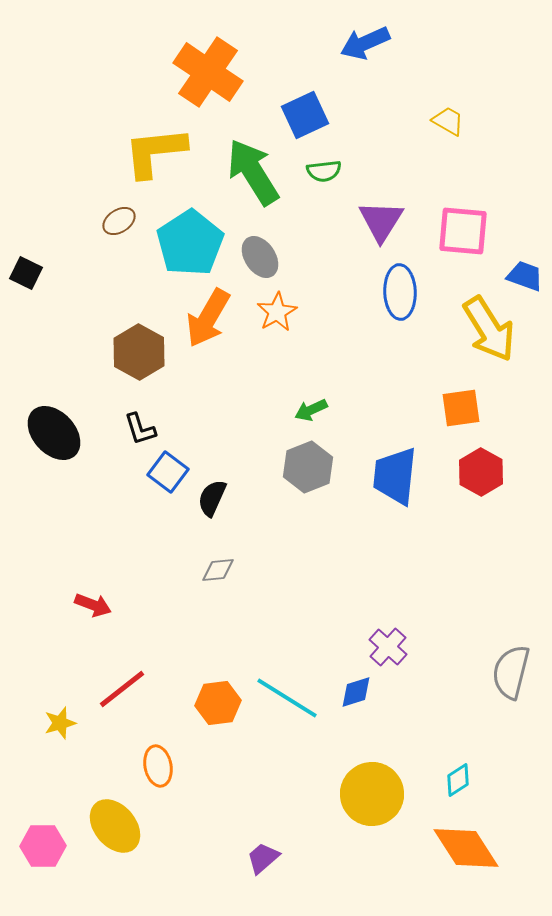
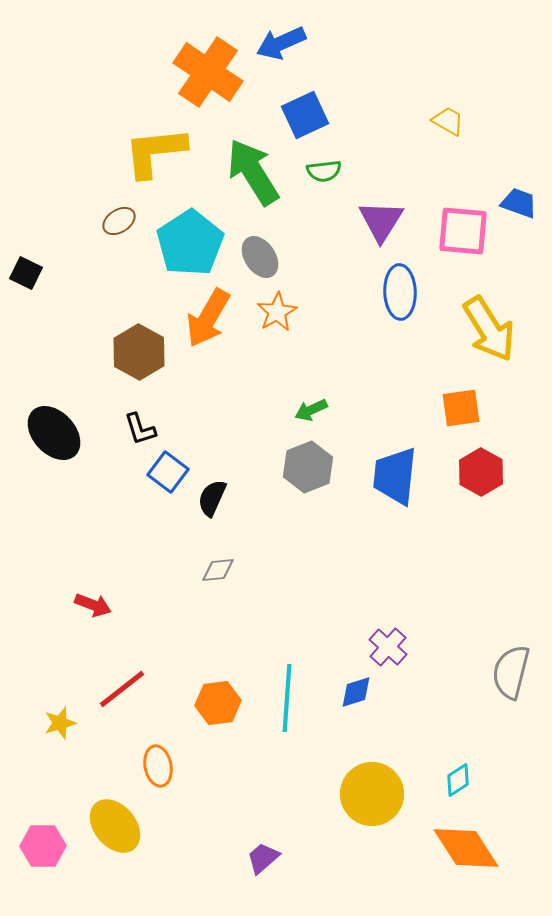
blue arrow at (365, 43): moved 84 px left
blue trapezoid at (525, 276): moved 6 px left, 73 px up
cyan line at (287, 698): rotated 62 degrees clockwise
